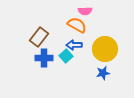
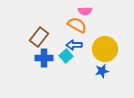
blue star: moved 1 px left, 2 px up
